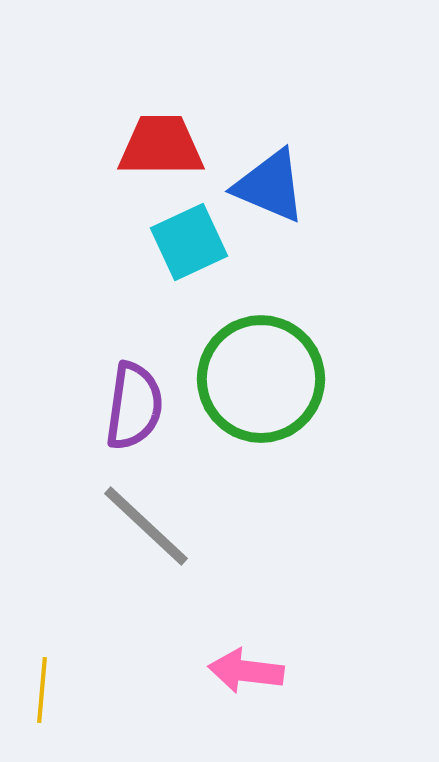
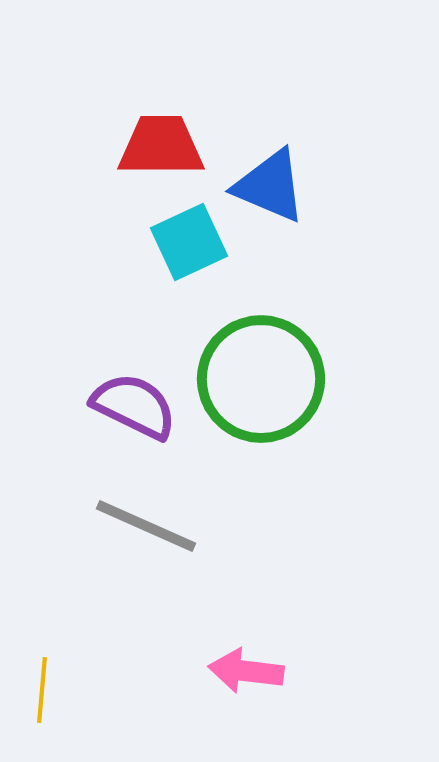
purple semicircle: rotated 72 degrees counterclockwise
gray line: rotated 19 degrees counterclockwise
